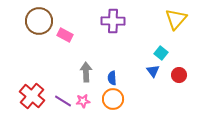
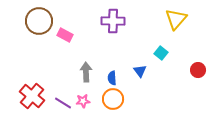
blue triangle: moved 13 px left
red circle: moved 19 px right, 5 px up
purple line: moved 2 px down
